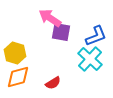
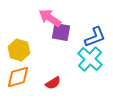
blue L-shape: moved 1 px left, 1 px down
yellow hexagon: moved 4 px right, 3 px up
